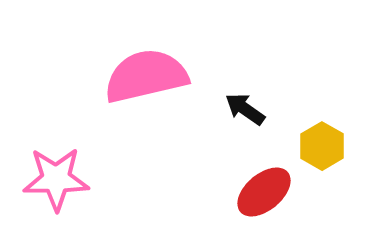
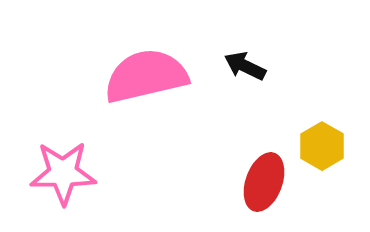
black arrow: moved 43 px up; rotated 9 degrees counterclockwise
pink star: moved 7 px right, 6 px up
red ellipse: moved 10 px up; rotated 30 degrees counterclockwise
